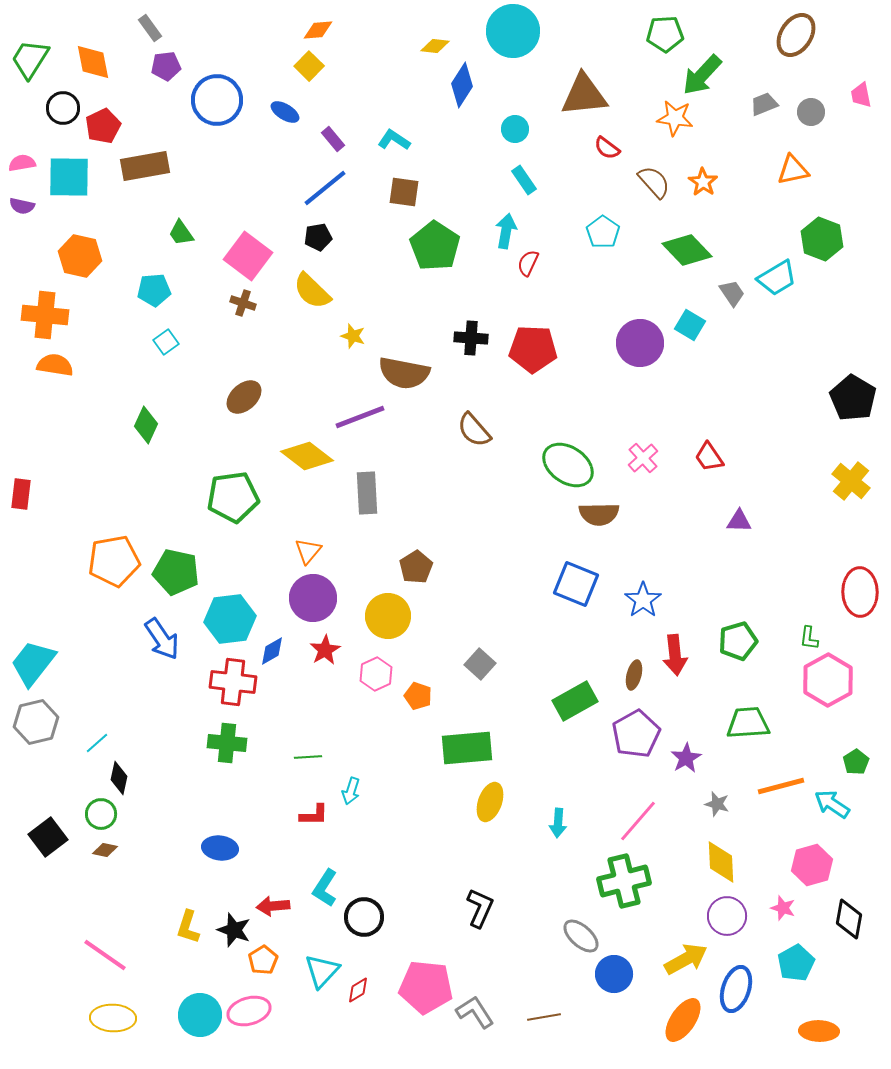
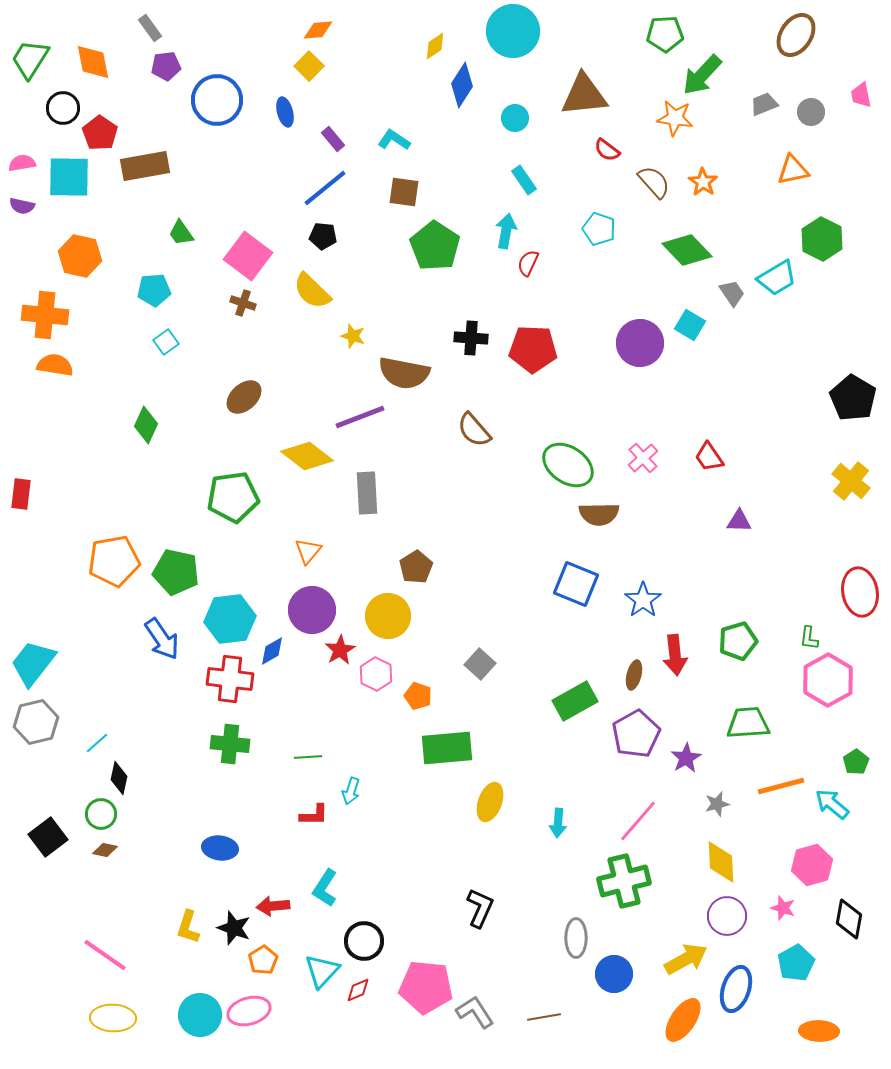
yellow diamond at (435, 46): rotated 40 degrees counterclockwise
blue ellipse at (285, 112): rotated 44 degrees clockwise
red pentagon at (103, 126): moved 3 px left, 7 px down; rotated 12 degrees counterclockwise
cyan circle at (515, 129): moved 11 px up
red semicircle at (607, 148): moved 2 px down
cyan pentagon at (603, 232): moved 4 px left, 3 px up; rotated 16 degrees counterclockwise
black pentagon at (318, 237): moved 5 px right, 1 px up; rotated 16 degrees clockwise
green hexagon at (822, 239): rotated 6 degrees clockwise
red ellipse at (860, 592): rotated 9 degrees counterclockwise
purple circle at (313, 598): moved 1 px left, 12 px down
red star at (325, 650): moved 15 px right
pink hexagon at (376, 674): rotated 8 degrees counterclockwise
red cross at (233, 682): moved 3 px left, 3 px up
green cross at (227, 743): moved 3 px right, 1 px down
green rectangle at (467, 748): moved 20 px left
gray star at (717, 804): rotated 30 degrees counterclockwise
cyan arrow at (832, 804): rotated 6 degrees clockwise
black circle at (364, 917): moved 24 px down
black star at (234, 930): moved 2 px up
gray ellipse at (581, 936): moved 5 px left, 2 px down; rotated 48 degrees clockwise
red diamond at (358, 990): rotated 8 degrees clockwise
